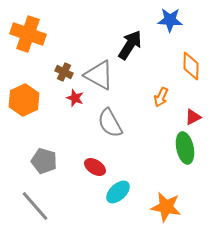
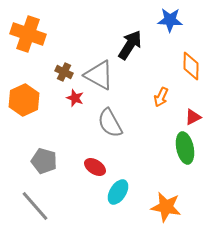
cyan ellipse: rotated 15 degrees counterclockwise
